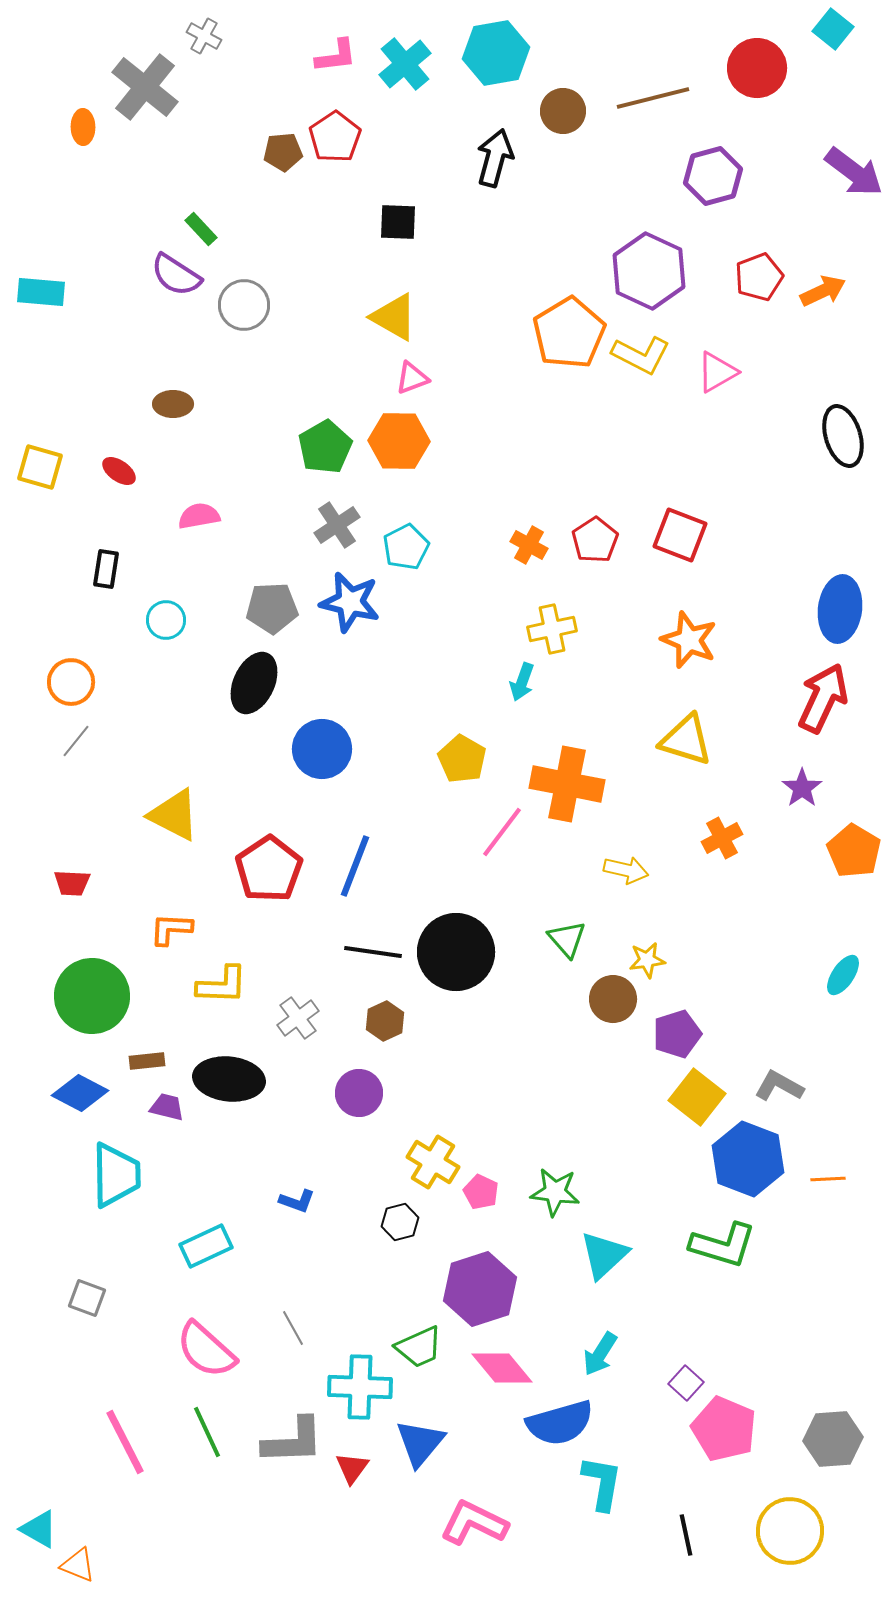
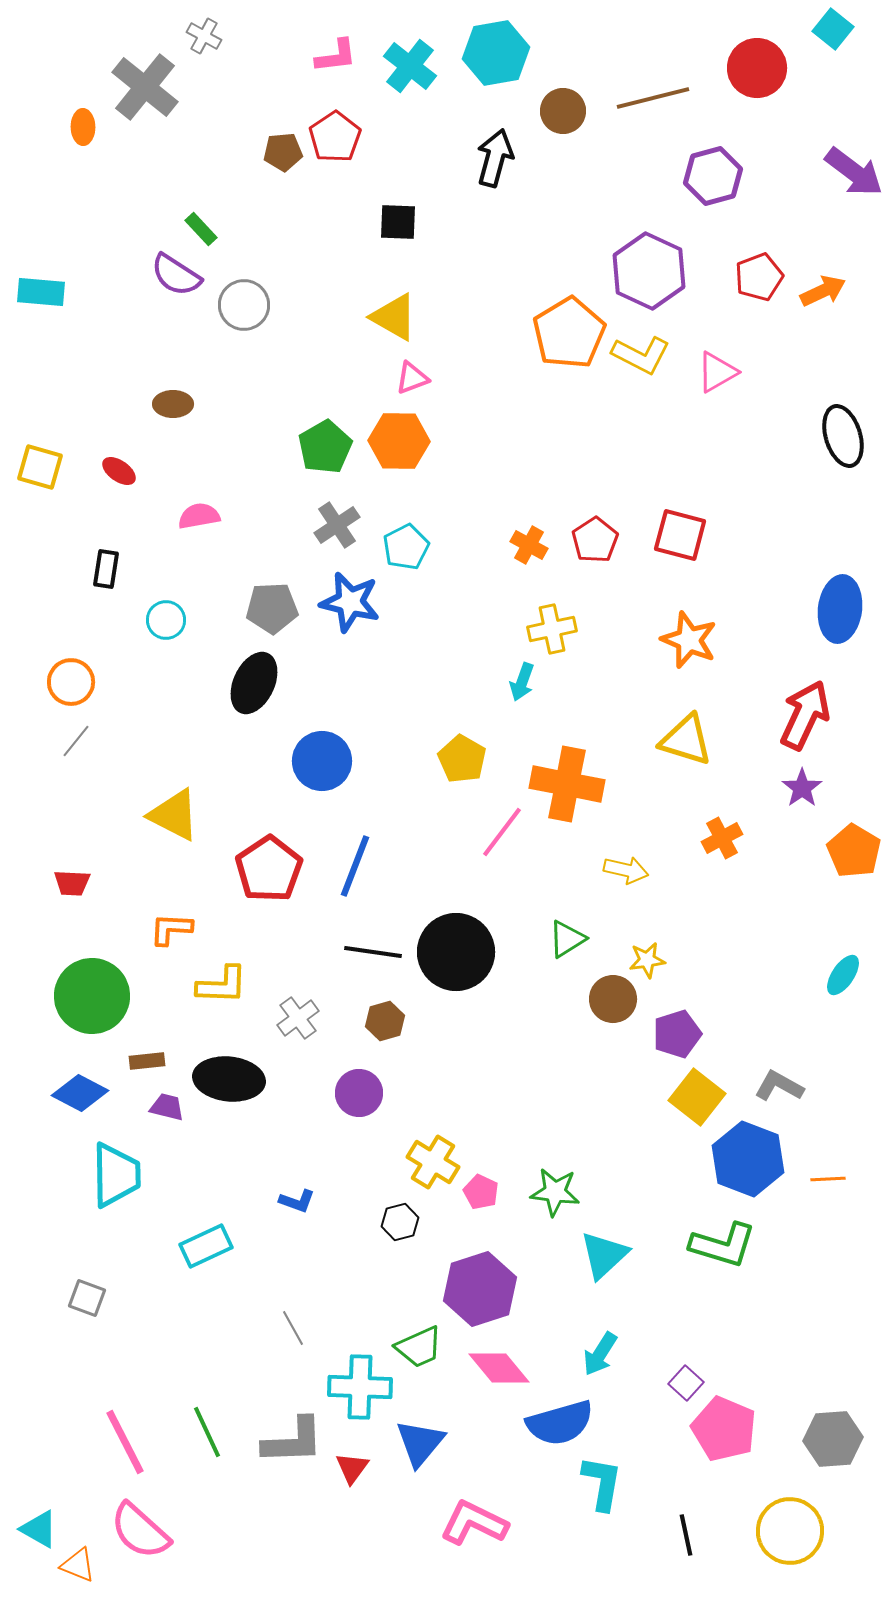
cyan cross at (405, 64): moved 5 px right, 2 px down; rotated 12 degrees counterclockwise
red square at (680, 535): rotated 6 degrees counterclockwise
red arrow at (823, 698): moved 18 px left, 17 px down
blue circle at (322, 749): moved 12 px down
green triangle at (567, 939): rotated 39 degrees clockwise
brown hexagon at (385, 1021): rotated 9 degrees clockwise
pink semicircle at (206, 1350): moved 66 px left, 181 px down
pink diamond at (502, 1368): moved 3 px left
